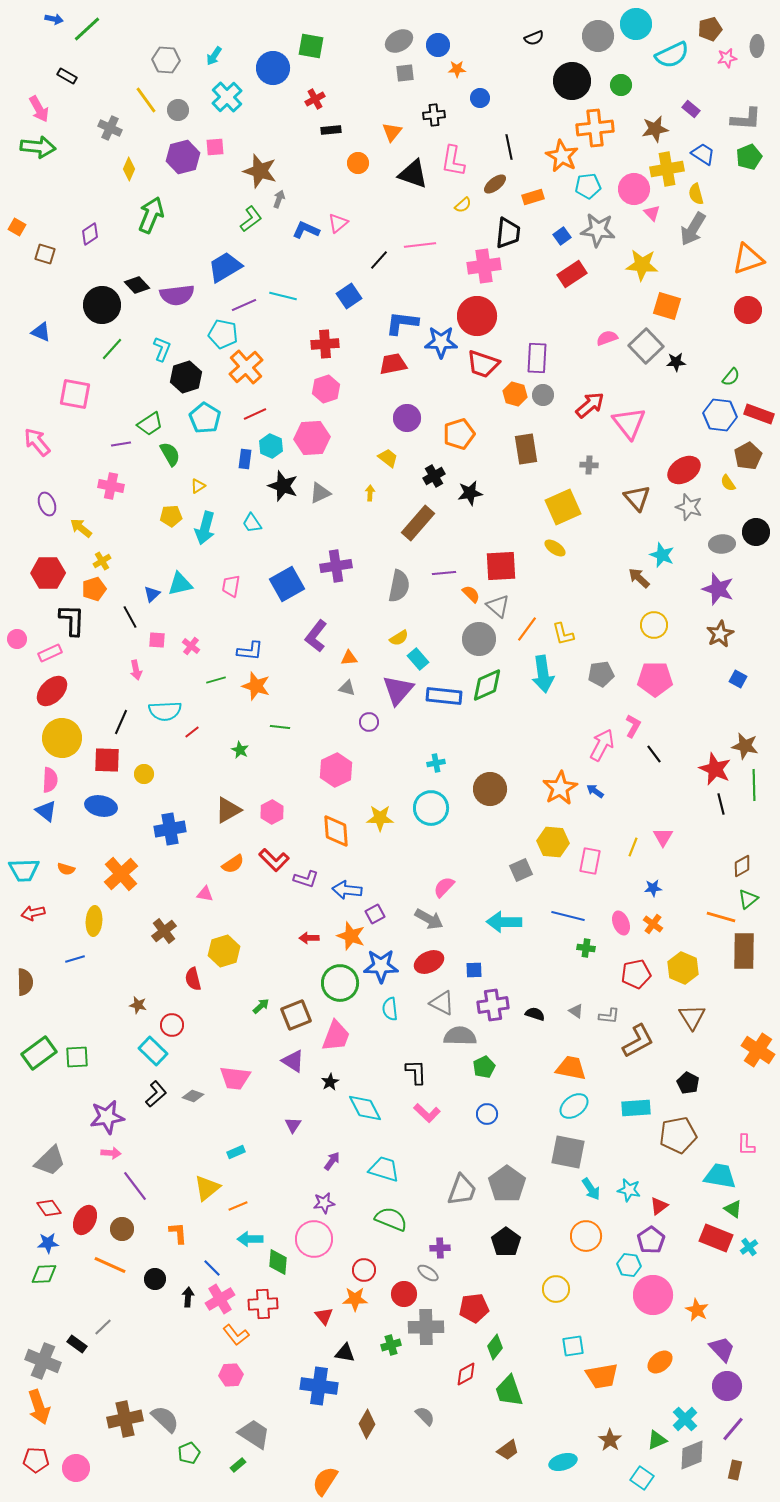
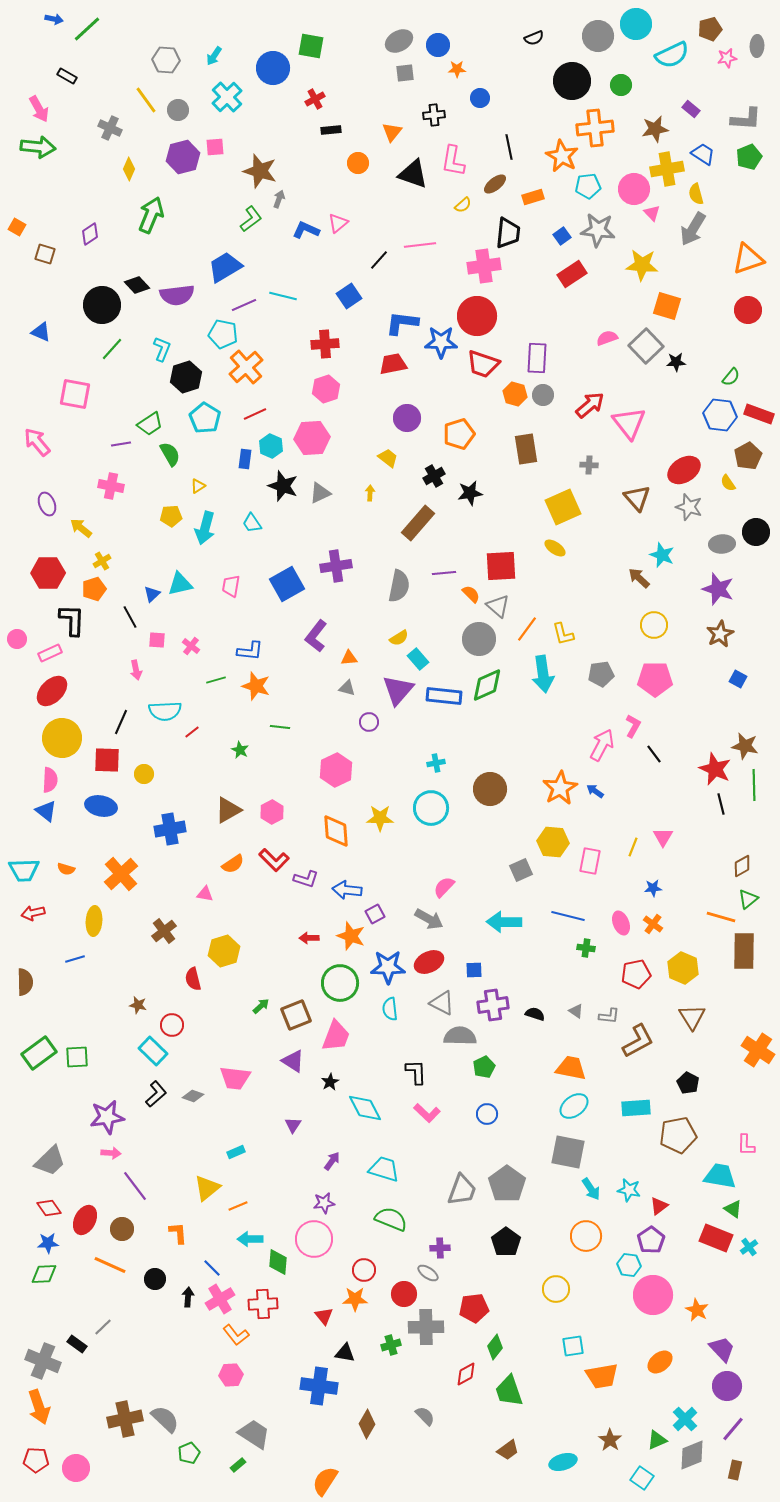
blue star at (381, 966): moved 7 px right, 1 px down
